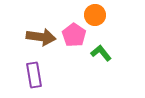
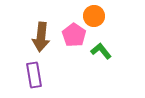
orange circle: moved 1 px left, 1 px down
brown arrow: rotated 88 degrees clockwise
green L-shape: moved 2 px up
